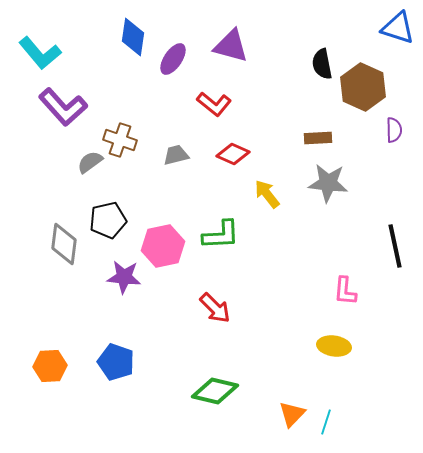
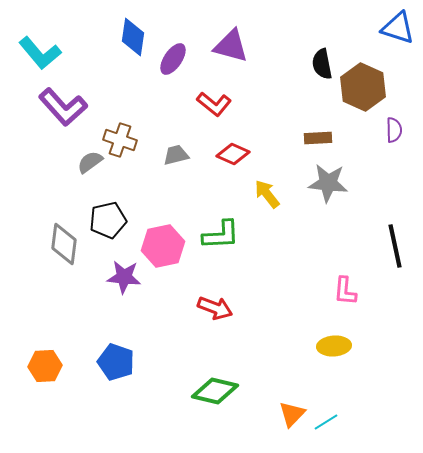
red arrow: rotated 24 degrees counterclockwise
yellow ellipse: rotated 12 degrees counterclockwise
orange hexagon: moved 5 px left
cyan line: rotated 40 degrees clockwise
